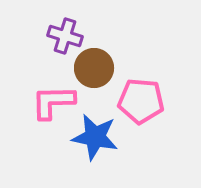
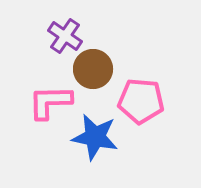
purple cross: rotated 16 degrees clockwise
brown circle: moved 1 px left, 1 px down
pink L-shape: moved 3 px left
